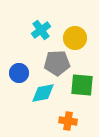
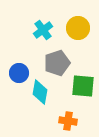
cyan cross: moved 2 px right
yellow circle: moved 3 px right, 10 px up
gray pentagon: rotated 15 degrees counterclockwise
green square: moved 1 px right, 1 px down
cyan diamond: moved 3 px left, 1 px up; rotated 70 degrees counterclockwise
